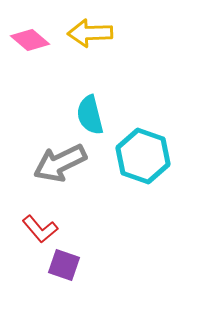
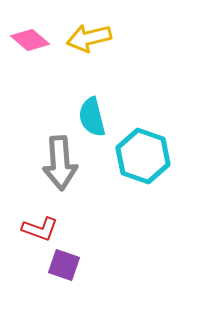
yellow arrow: moved 1 px left, 5 px down; rotated 12 degrees counterclockwise
cyan semicircle: moved 2 px right, 2 px down
gray arrow: rotated 68 degrees counterclockwise
red L-shape: rotated 30 degrees counterclockwise
